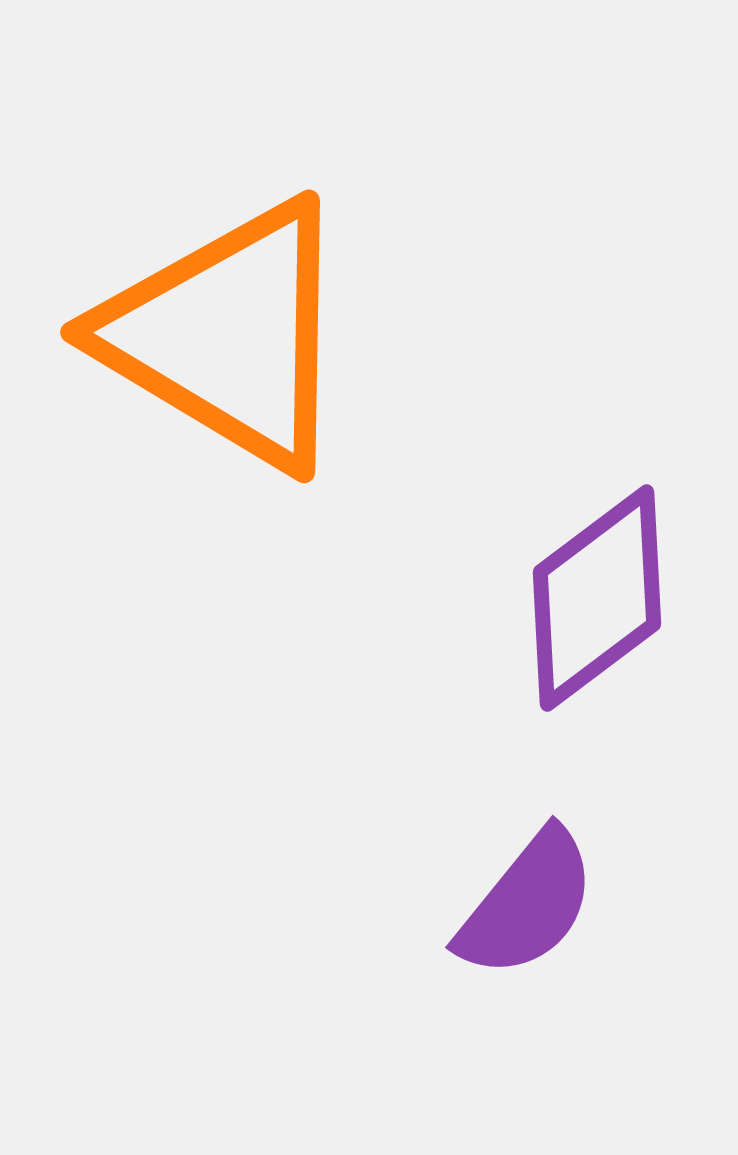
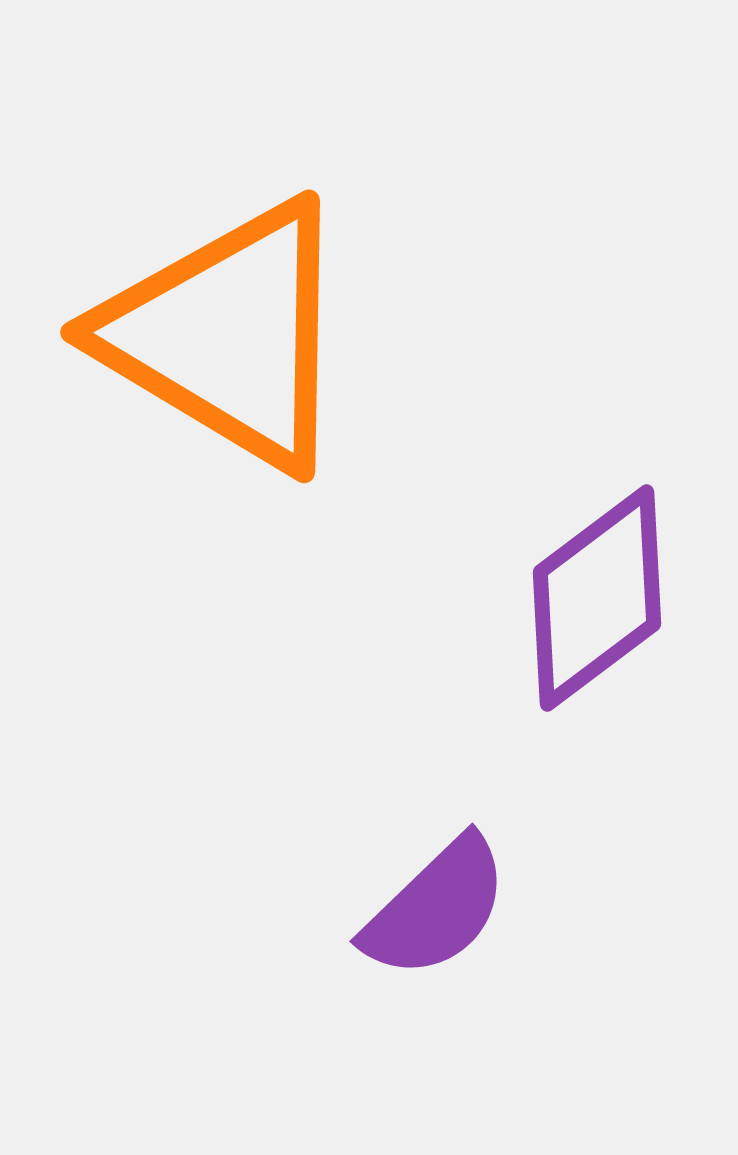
purple semicircle: moved 91 px left, 4 px down; rotated 7 degrees clockwise
